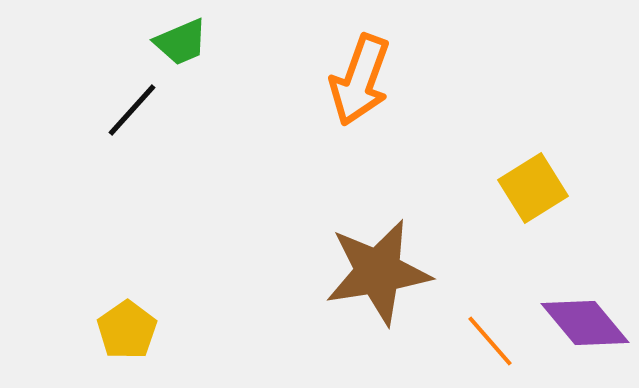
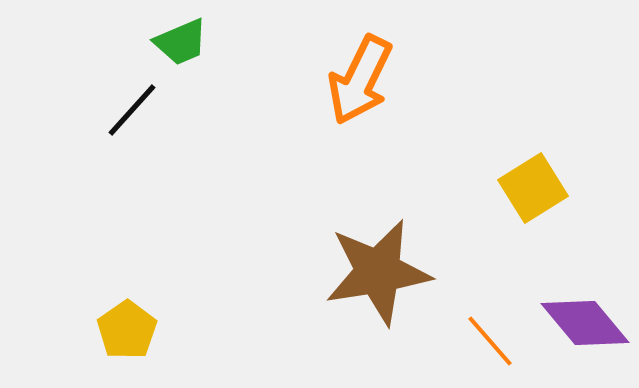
orange arrow: rotated 6 degrees clockwise
